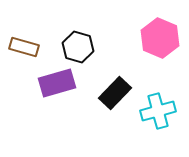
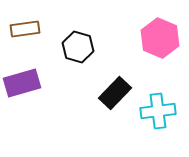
brown rectangle: moved 1 px right, 18 px up; rotated 24 degrees counterclockwise
purple rectangle: moved 35 px left
cyan cross: rotated 8 degrees clockwise
